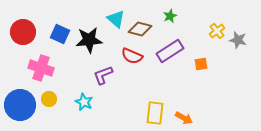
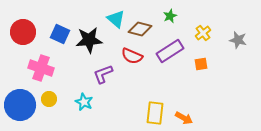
yellow cross: moved 14 px left, 2 px down
purple L-shape: moved 1 px up
